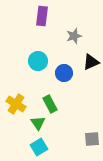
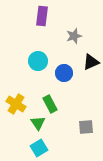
gray square: moved 6 px left, 12 px up
cyan square: moved 1 px down
